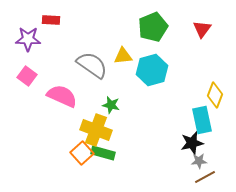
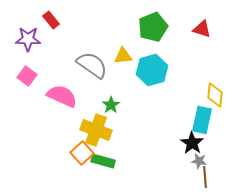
red rectangle: rotated 48 degrees clockwise
red triangle: rotated 48 degrees counterclockwise
yellow diamond: rotated 15 degrees counterclockwise
green star: rotated 24 degrees clockwise
cyan rectangle: rotated 24 degrees clockwise
black star: rotated 25 degrees counterclockwise
green rectangle: moved 8 px down
gray star: rotated 14 degrees clockwise
brown line: rotated 65 degrees counterclockwise
